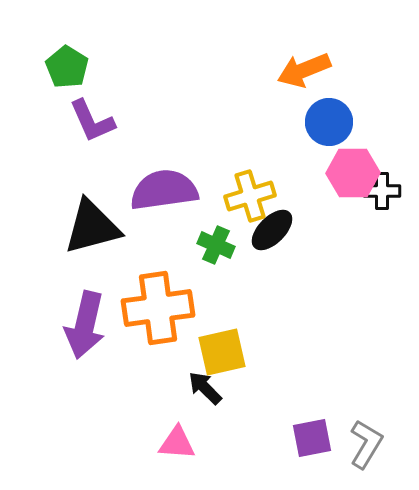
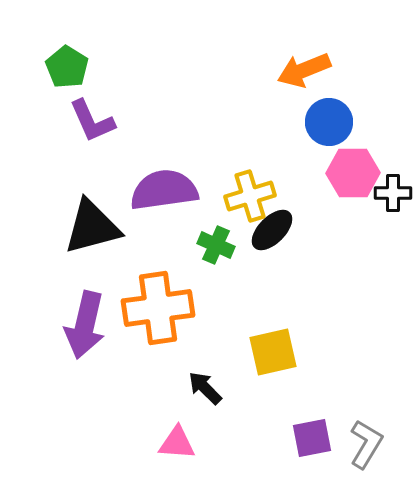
black cross: moved 11 px right, 2 px down
yellow square: moved 51 px right
